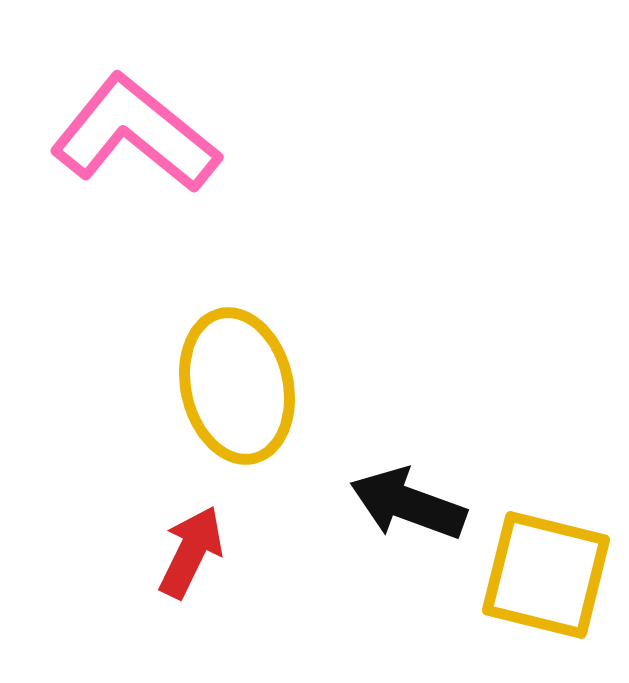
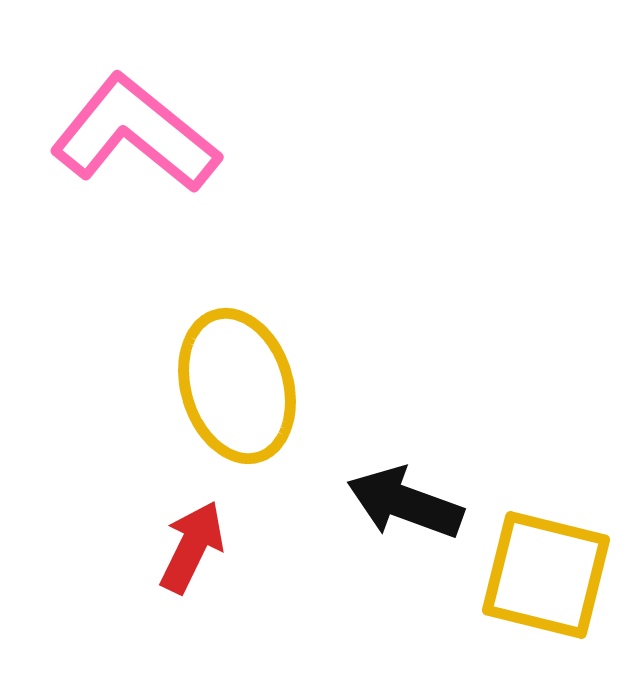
yellow ellipse: rotated 4 degrees counterclockwise
black arrow: moved 3 px left, 1 px up
red arrow: moved 1 px right, 5 px up
